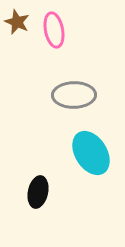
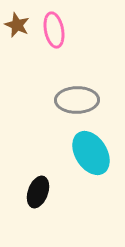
brown star: moved 3 px down
gray ellipse: moved 3 px right, 5 px down
black ellipse: rotated 8 degrees clockwise
